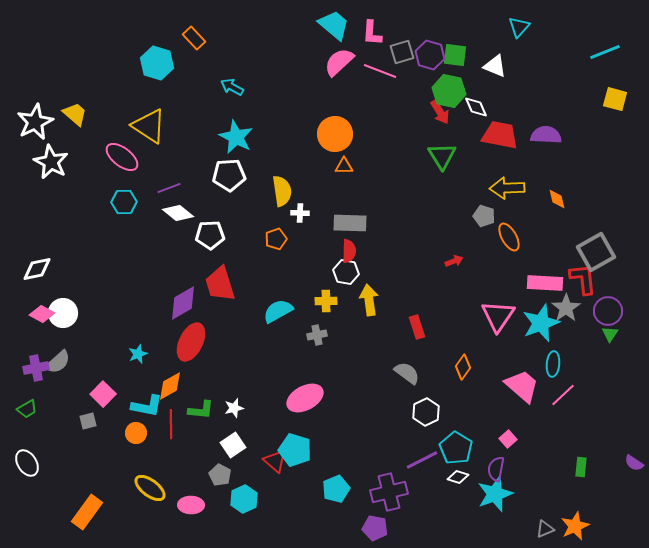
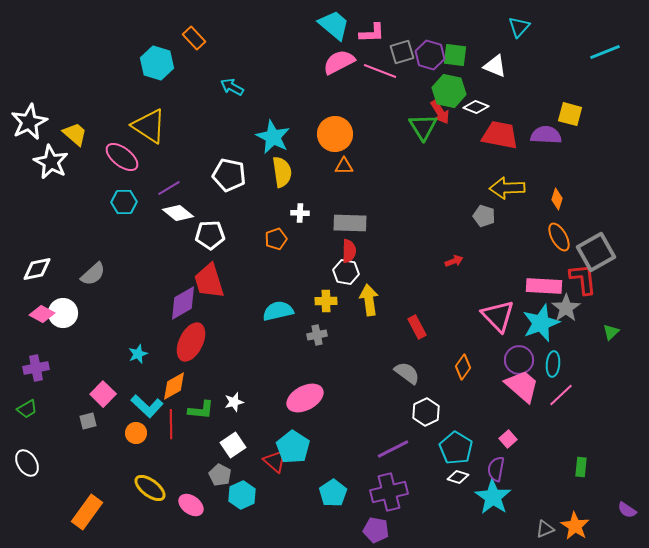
pink L-shape at (372, 33): rotated 96 degrees counterclockwise
pink semicircle at (339, 62): rotated 16 degrees clockwise
yellow square at (615, 99): moved 45 px left, 15 px down
white diamond at (476, 107): rotated 45 degrees counterclockwise
yellow trapezoid at (75, 114): moved 20 px down
white star at (35, 122): moved 6 px left
cyan star at (236, 137): moved 37 px right
green triangle at (442, 156): moved 19 px left, 29 px up
white pentagon at (229, 175): rotated 16 degrees clockwise
purple line at (169, 188): rotated 10 degrees counterclockwise
yellow semicircle at (282, 191): moved 19 px up
orange diamond at (557, 199): rotated 30 degrees clockwise
orange ellipse at (509, 237): moved 50 px right
pink rectangle at (545, 283): moved 1 px left, 3 px down
red trapezoid at (220, 284): moved 11 px left, 3 px up
cyan semicircle at (278, 311): rotated 16 degrees clockwise
purple circle at (608, 311): moved 89 px left, 49 px down
pink triangle at (498, 316): rotated 18 degrees counterclockwise
red rectangle at (417, 327): rotated 10 degrees counterclockwise
green triangle at (610, 334): moved 1 px right, 2 px up; rotated 12 degrees clockwise
gray semicircle at (58, 362): moved 35 px right, 88 px up
orange diamond at (170, 386): moved 4 px right
pink line at (563, 395): moved 2 px left
cyan L-shape at (147, 406): rotated 32 degrees clockwise
white star at (234, 408): moved 6 px up
cyan pentagon at (295, 450): moved 2 px left, 3 px up; rotated 16 degrees clockwise
purple line at (422, 460): moved 29 px left, 11 px up
purple semicircle at (634, 463): moved 7 px left, 47 px down
cyan pentagon at (336, 489): moved 3 px left, 4 px down; rotated 12 degrees counterclockwise
cyan star at (495, 494): moved 2 px left, 3 px down; rotated 18 degrees counterclockwise
cyan hexagon at (244, 499): moved 2 px left, 4 px up
pink ellipse at (191, 505): rotated 35 degrees clockwise
orange star at (575, 526): rotated 16 degrees counterclockwise
purple pentagon at (375, 528): moved 1 px right, 2 px down
